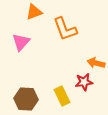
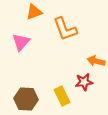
orange arrow: moved 2 px up
